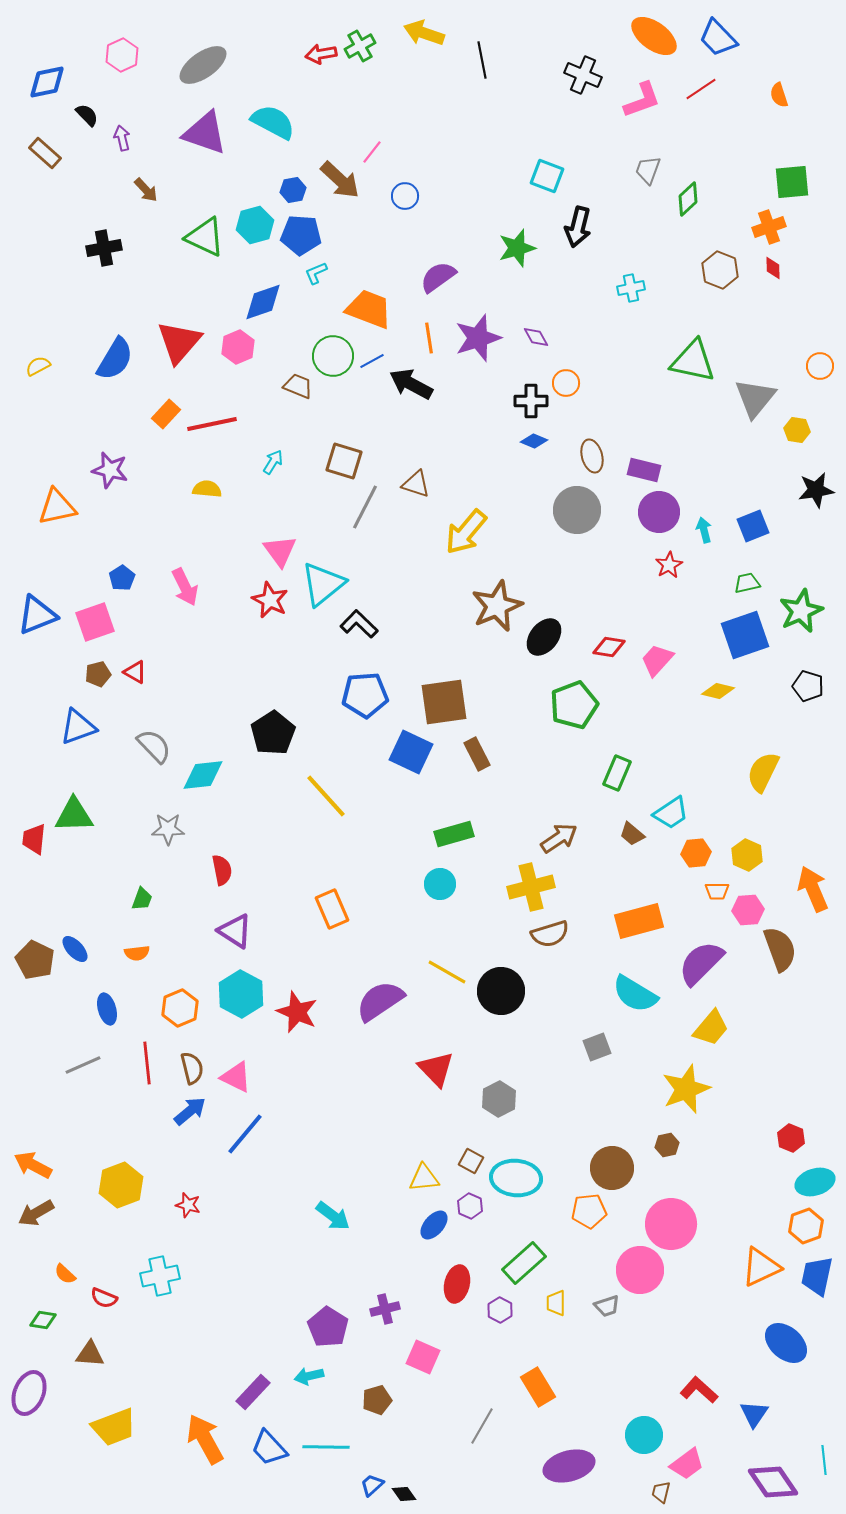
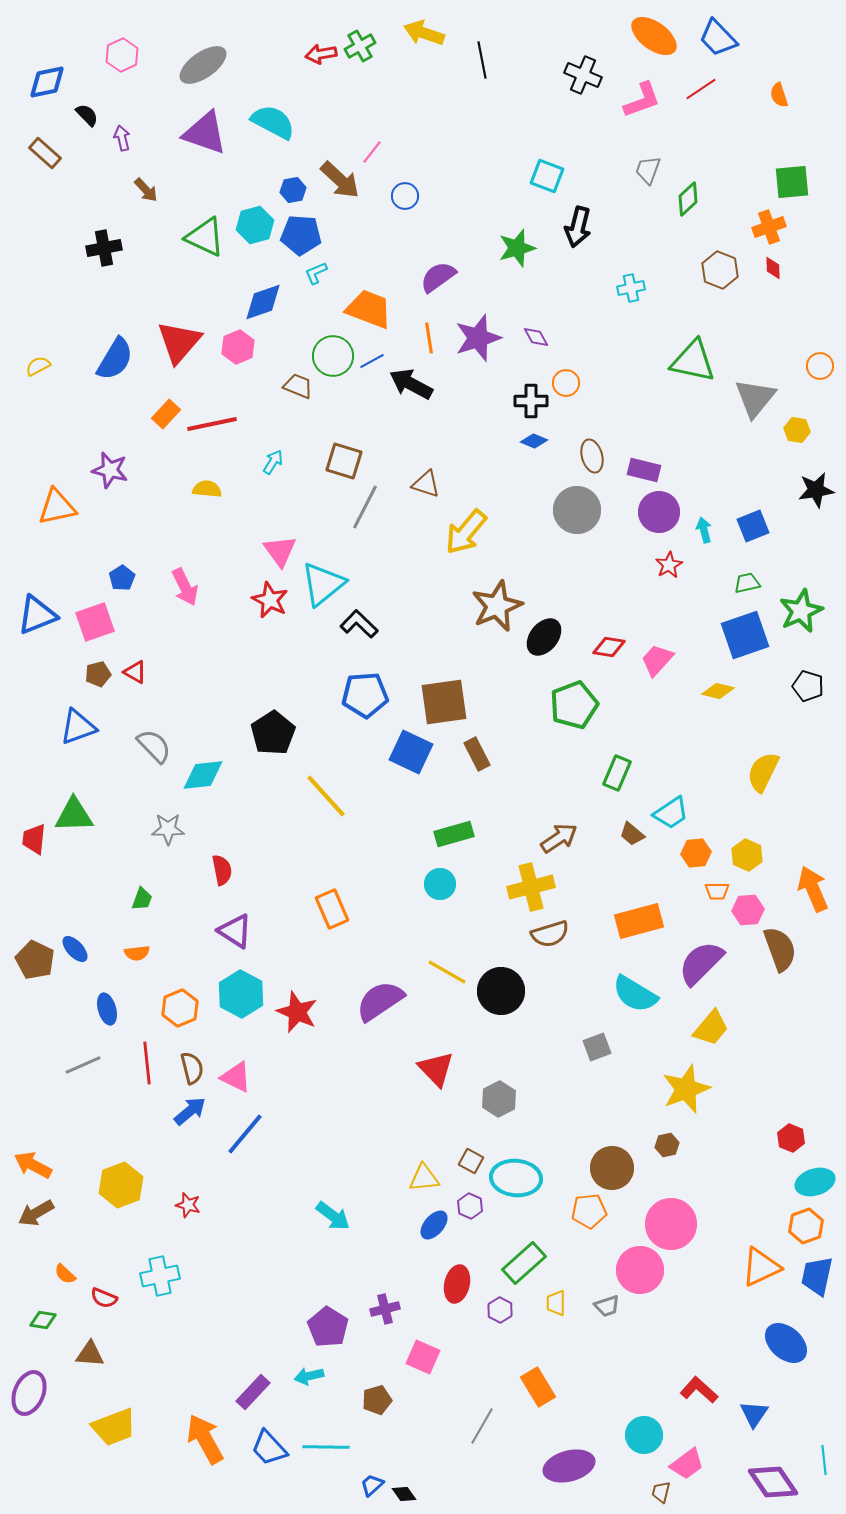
brown triangle at (416, 484): moved 10 px right
